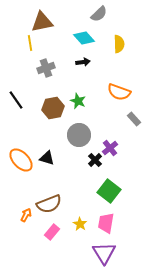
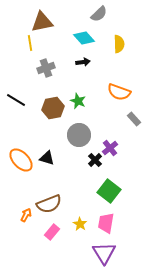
black line: rotated 24 degrees counterclockwise
